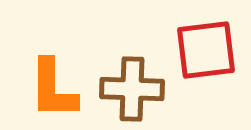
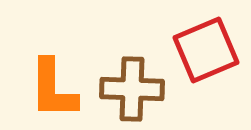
red square: rotated 16 degrees counterclockwise
